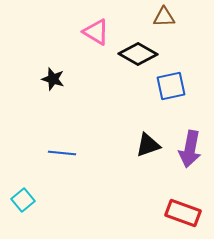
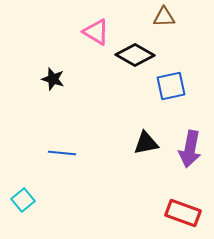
black diamond: moved 3 px left, 1 px down
black triangle: moved 2 px left, 2 px up; rotated 8 degrees clockwise
